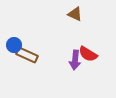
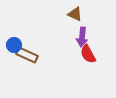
red semicircle: rotated 30 degrees clockwise
purple arrow: moved 7 px right, 23 px up
